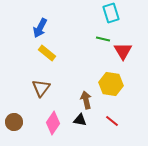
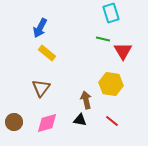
pink diamond: moved 6 px left; rotated 40 degrees clockwise
